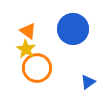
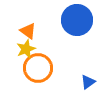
blue circle: moved 4 px right, 9 px up
yellow star: rotated 18 degrees clockwise
orange circle: moved 1 px right
